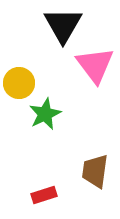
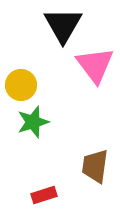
yellow circle: moved 2 px right, 2 px down
green star: moved 12 px left, 8 px down; rotated 8 degrees clockwise
brown trapezoid: moved 5 px up
